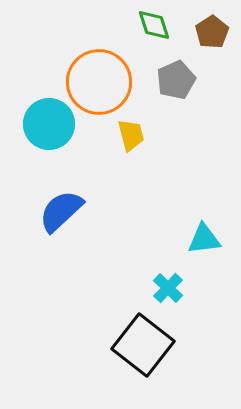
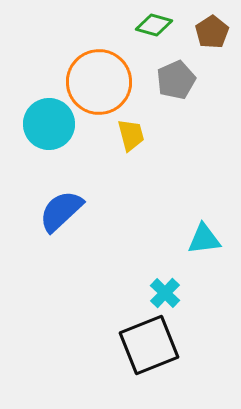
green diamond: rotated 57 degrees counterclockwise
cyan cross: moved 3 px left, 5 px down
black square: moved 6 px right; rotated 30 degrees clockwise
